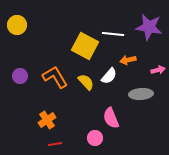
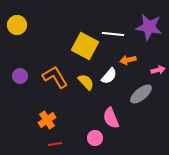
gray ellipse: rotated 35 degrees counterclockwise
